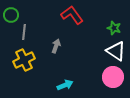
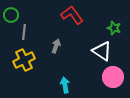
white triangle: moved 14 px left
cyan arrow: rotated 77 degrees counterclockwise
